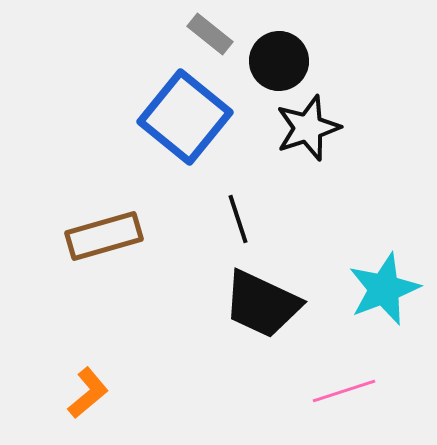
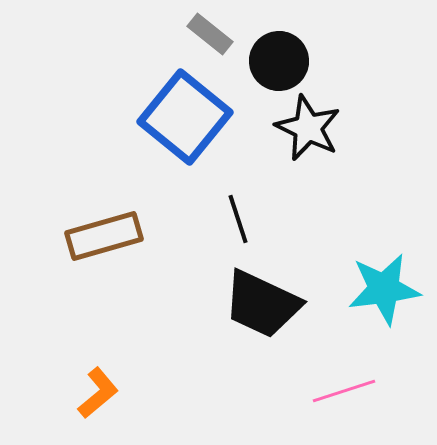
black star: rotated 28 degrees counterclockwise
cyan star: rotated 14 degrees clockwise
orange L-shape: moved 10 px right
